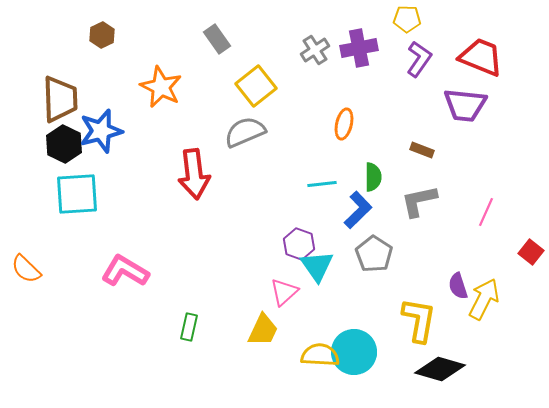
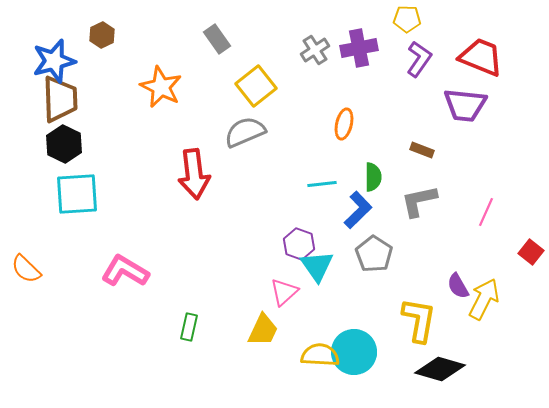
blue star: moved 47 px left, 70 px up
purple semicircle: rotated 12 degrees counterclockwise
